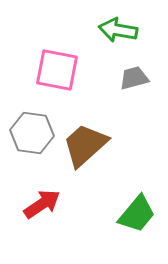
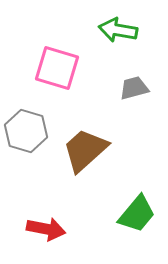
pink square: moved 2 px up; rotated 6 degrees clockwise
gray trapezoid: moved 10 px down
gray hexagon: moved 6 px left, 2 px up; rotated 9 degrees clockwise
brown trapezoid: moved 5 px down
red arrow: moved 4 px right, 25 px down; rotated 45 degrees clockwise
